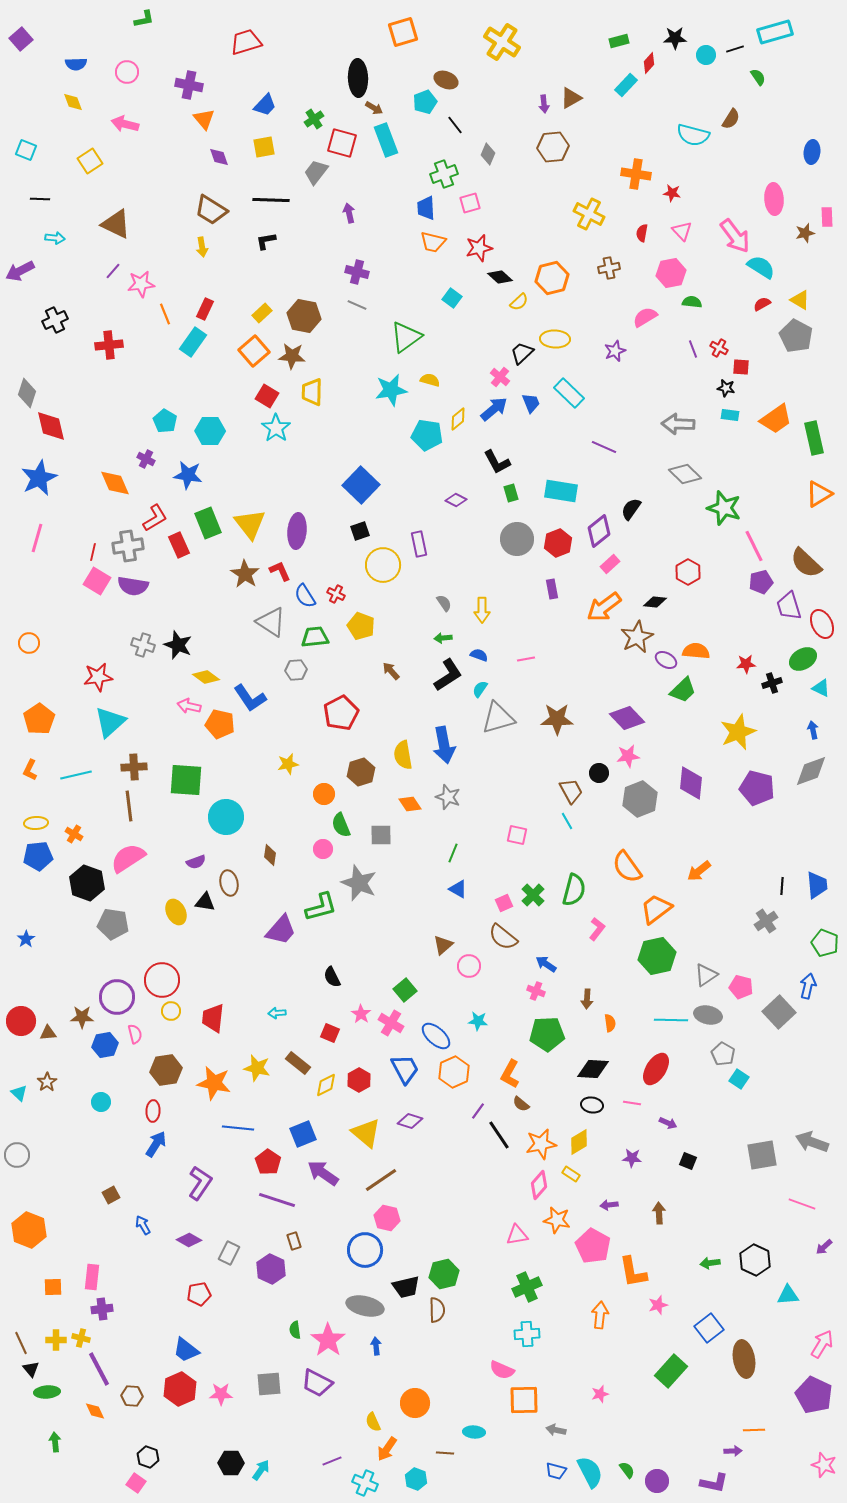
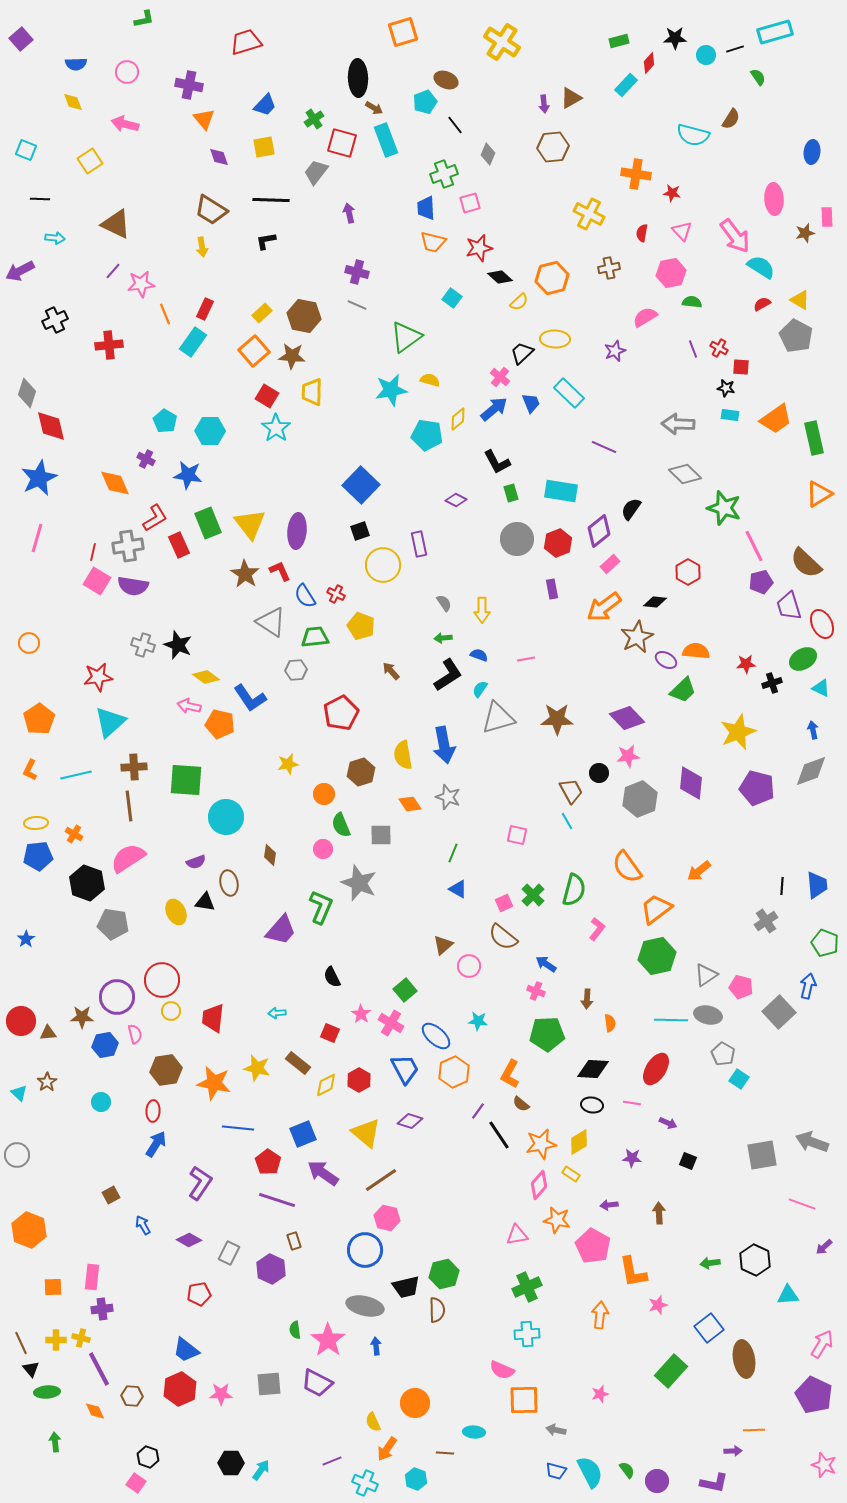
green L-shape at (321, 907): rotated 52 degrees counterclockwise
